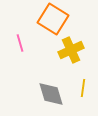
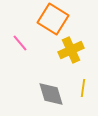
pink line: rotated 24 degrees counterclockwise
